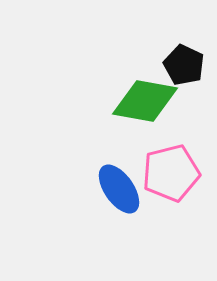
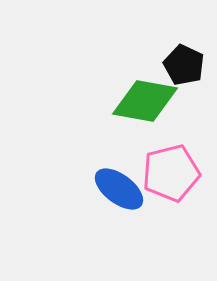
blue ellipse: rotated 18 degrees counterclockwise
